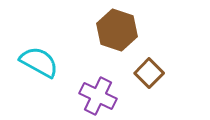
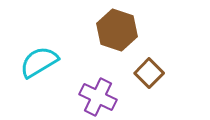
cyan semicircle: rotated 60 degrees counterclockwise
purple cross: moved 1 px down
